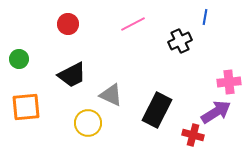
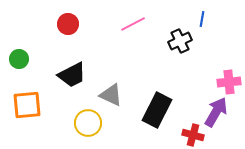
blue line: moved 3 px left, 2 px down
orange square: moved 1 px right, 2 px up
purple arrow: rotated 28 degrees counterclockwise
